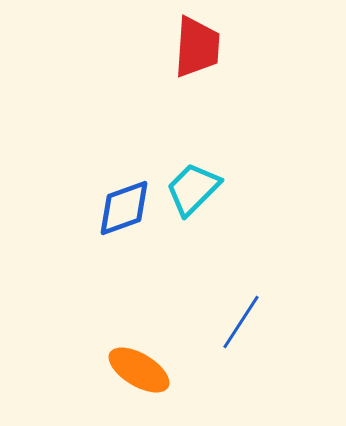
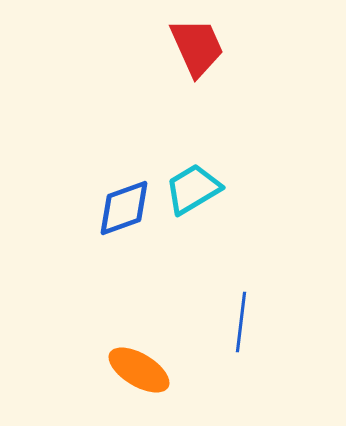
red trapezoid: rotated 28 degrees counterclockwise
cyan trapezoid: rotated 14 degrees clockwise
blue line: rotated 26 degrees counterclockwise
